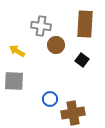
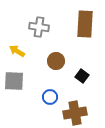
gray cross: moved 2 px left, 1 px down
brown circle: moved 16 px down
black square: moved 16 px down
blue circle: moved 2 px up
brown cross: moved 2 px right
